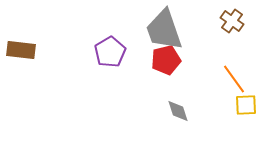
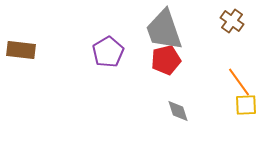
purple pentagon: moved 2 px left
orange line: moved 5 px right, 3 px down
